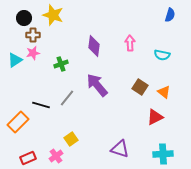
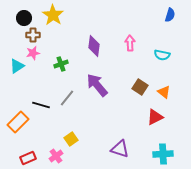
yellow star: rotated 15 degrees clockwise
cyan triangle: moved 2 px right, 6 px down
